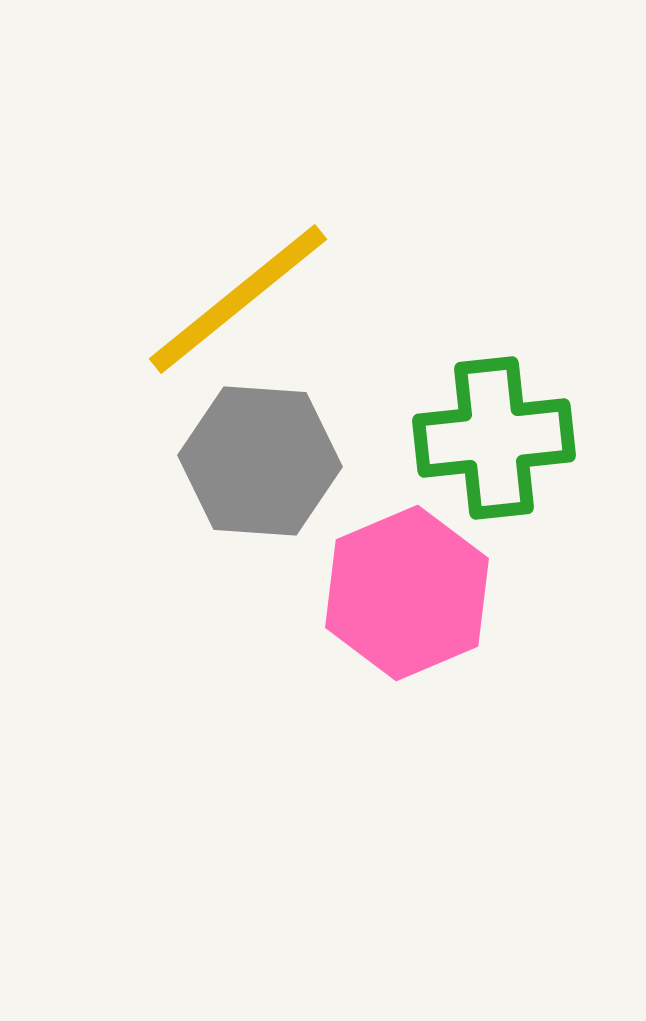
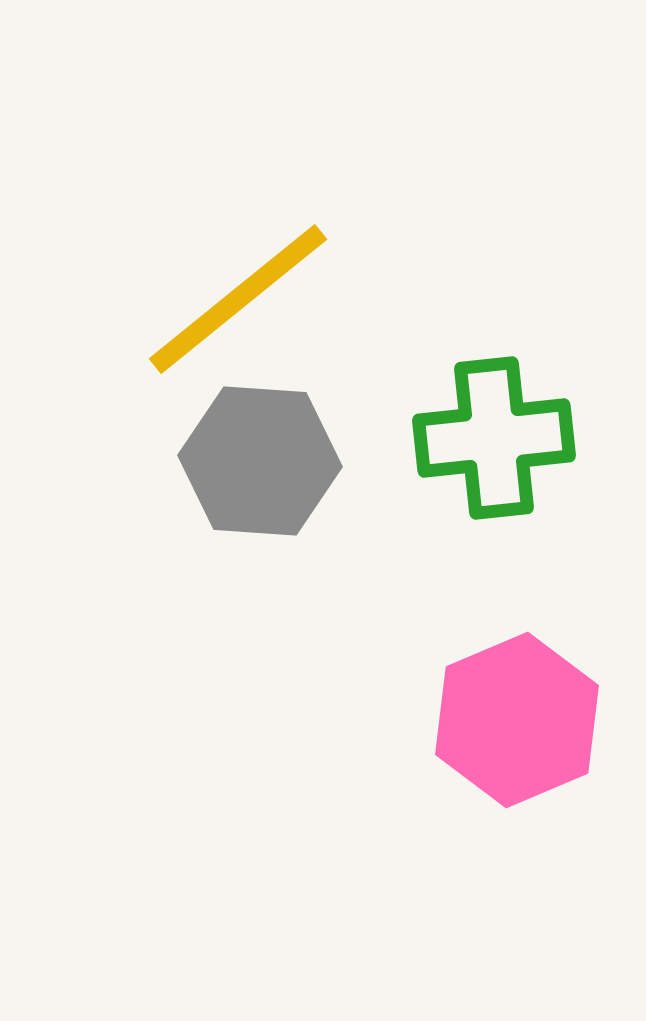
pink hexagon: moved 110 px right, 127 px down
